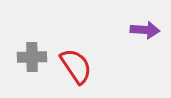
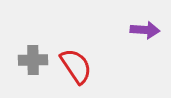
gray cross: moved 1 px right, 3 px down
